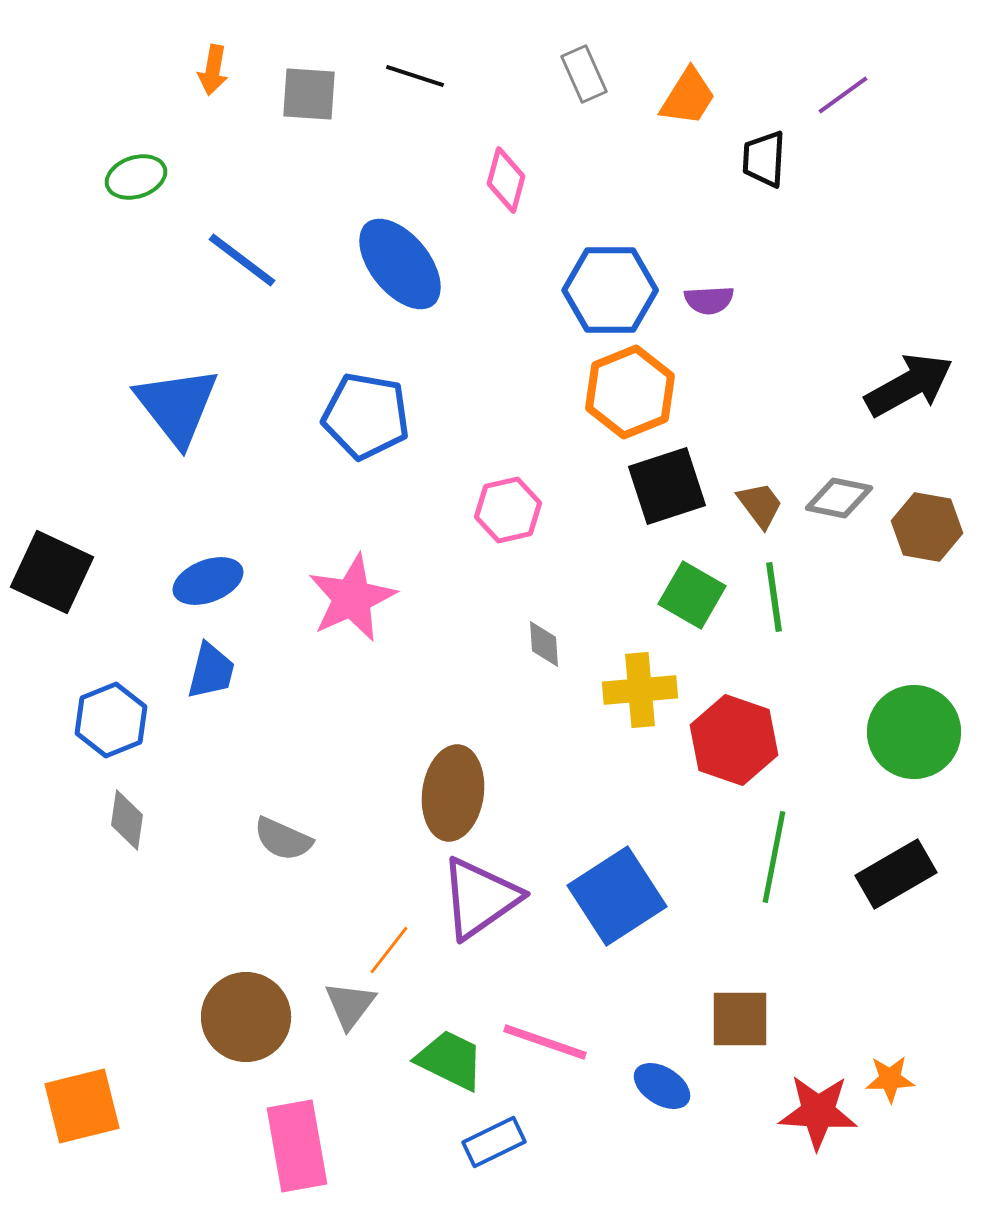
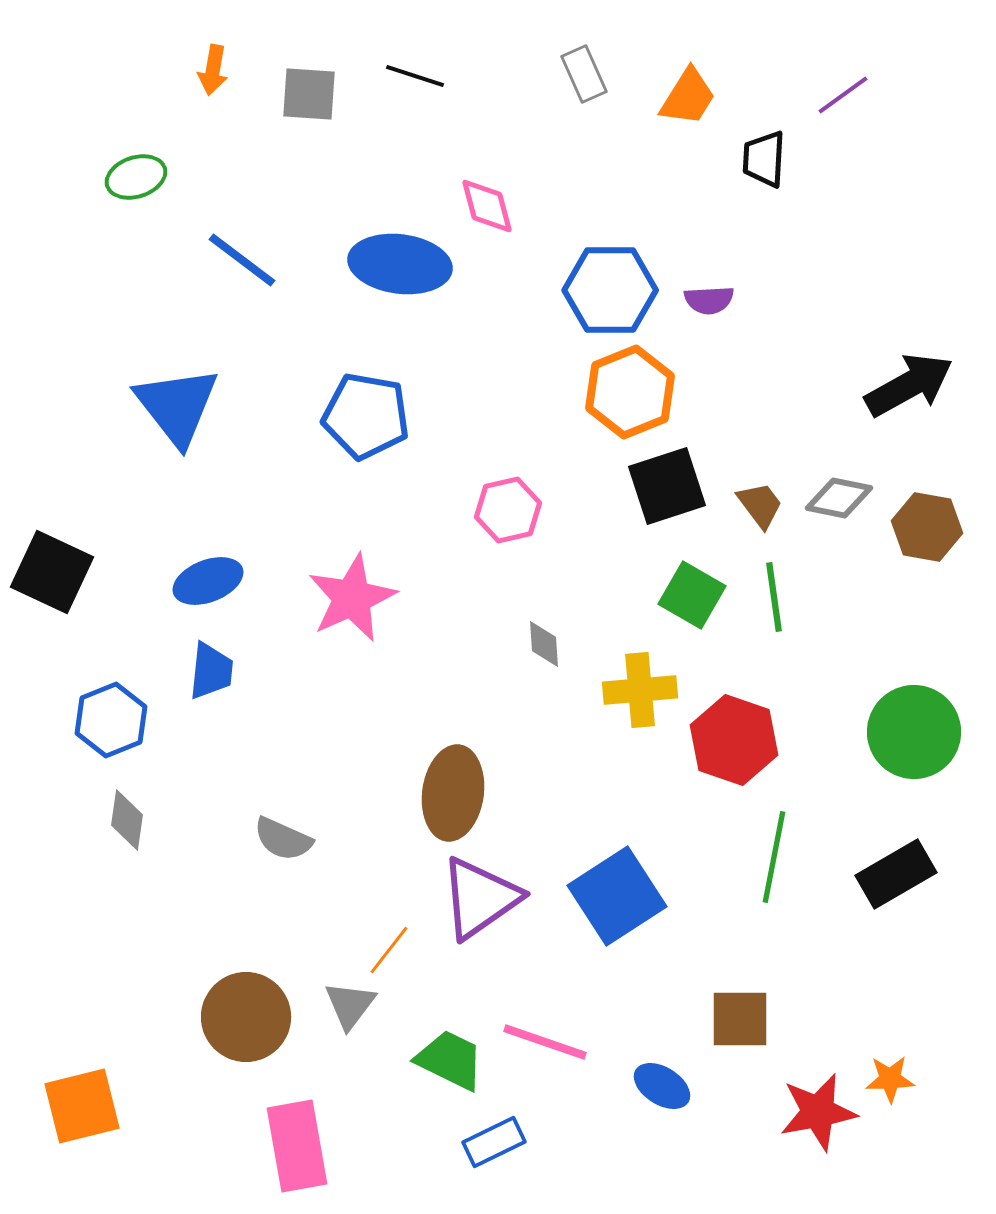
pink diamond at (506, 180): moved 19 px left, 26 px down; rotated 30 degrees counterclockwise
blue ellipse at (400, 264): rotated 44 degrees counterclockwise
blue trapezoid at (211, 671): rotated 8 degrees counterclockwise
red star at (818, 1112): rotated 14 degrees counterclockwise
